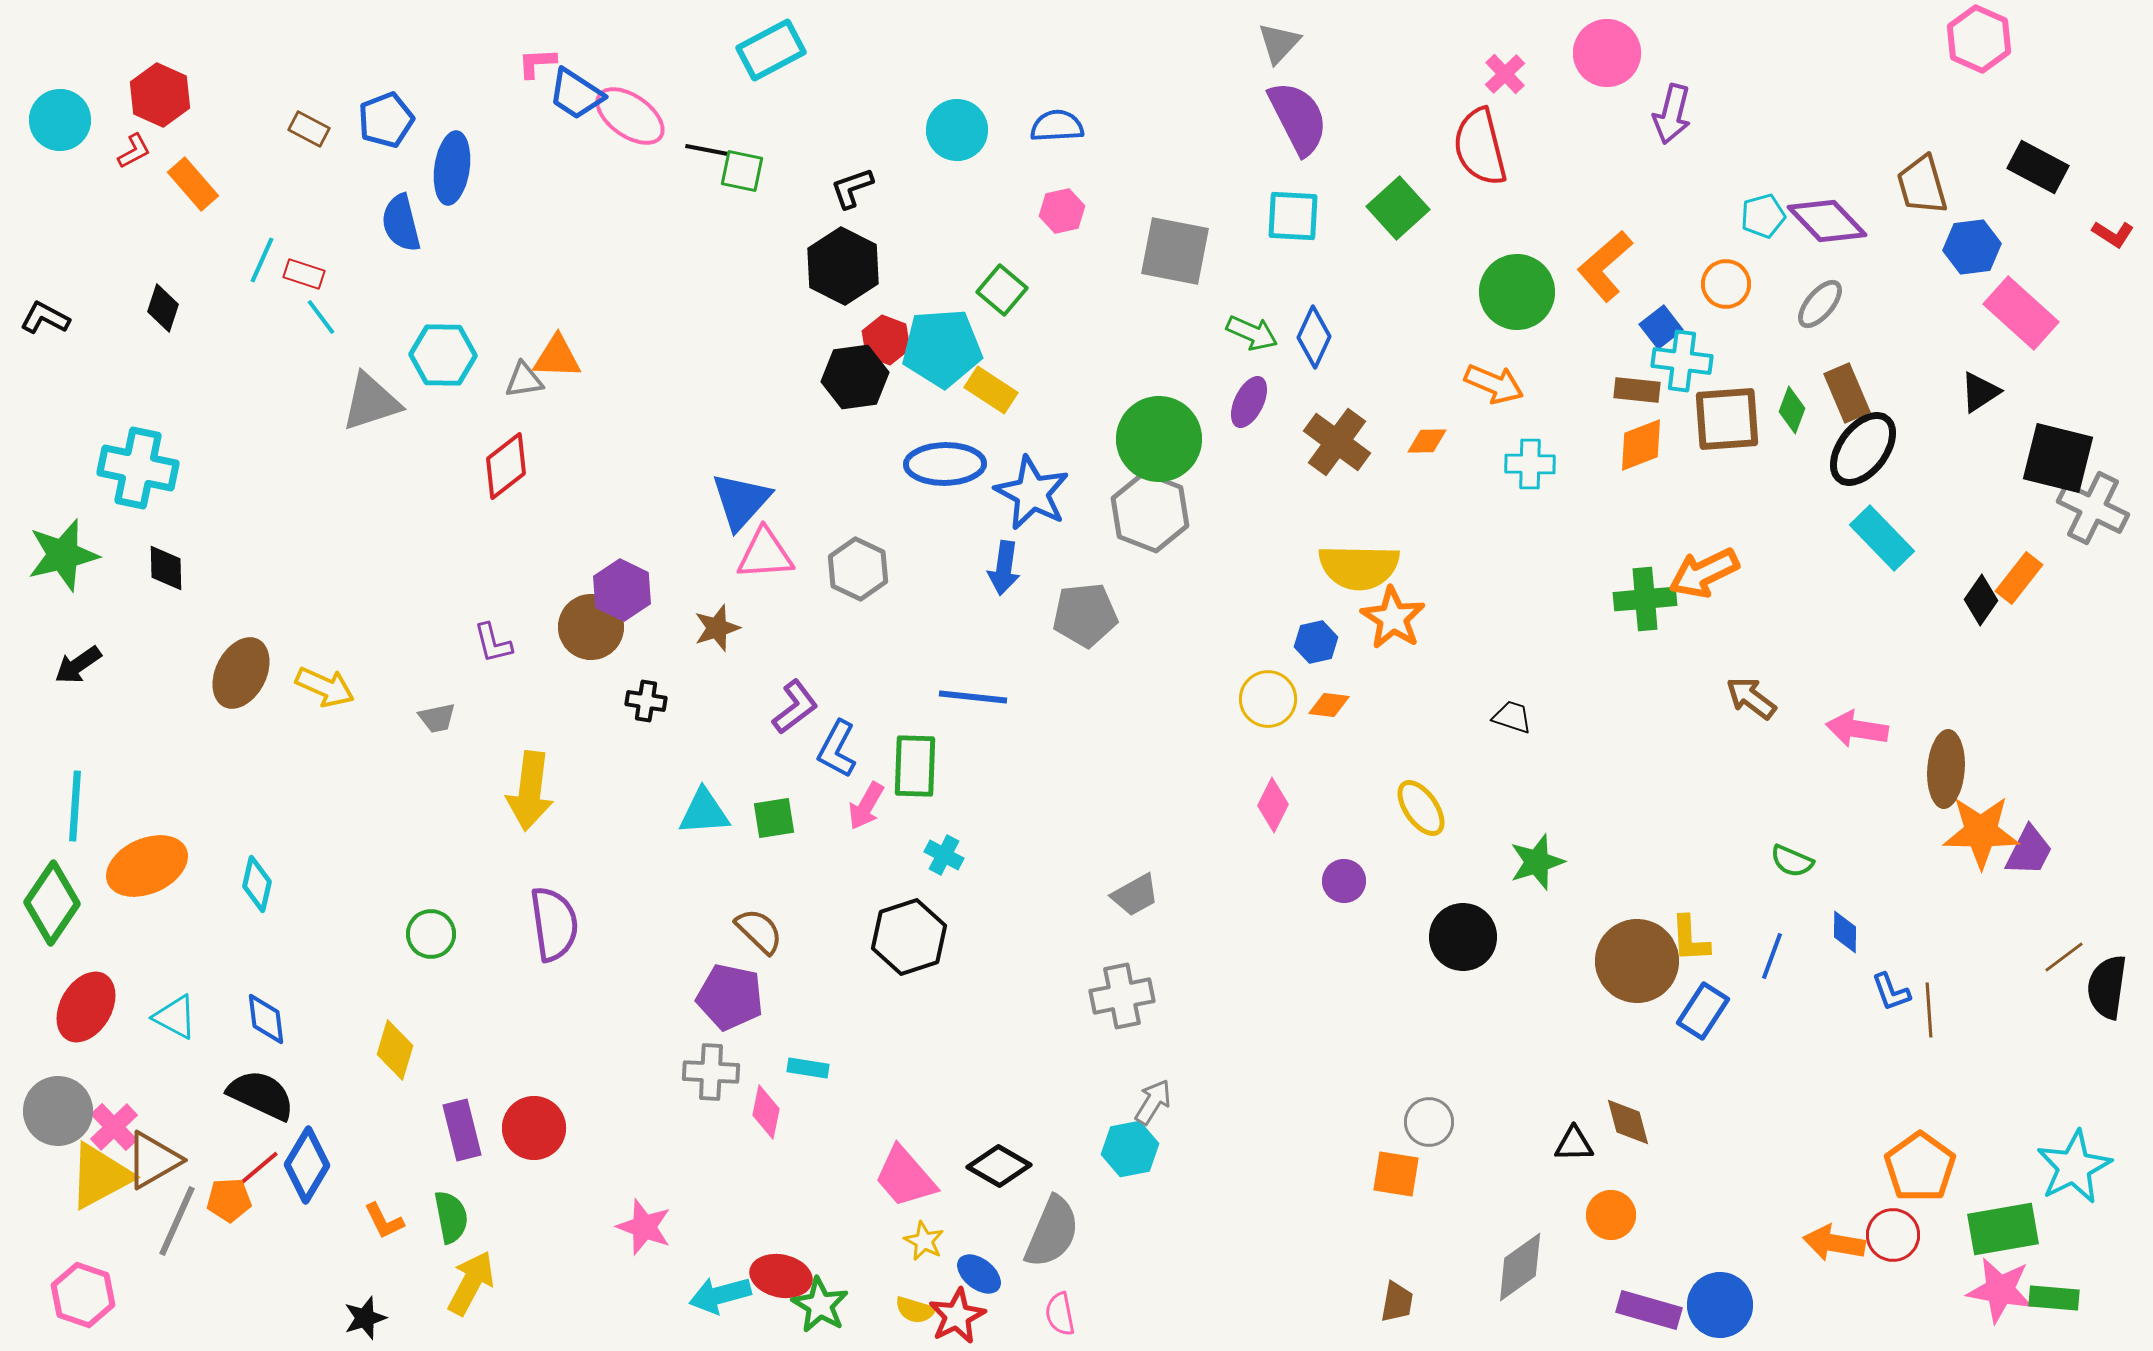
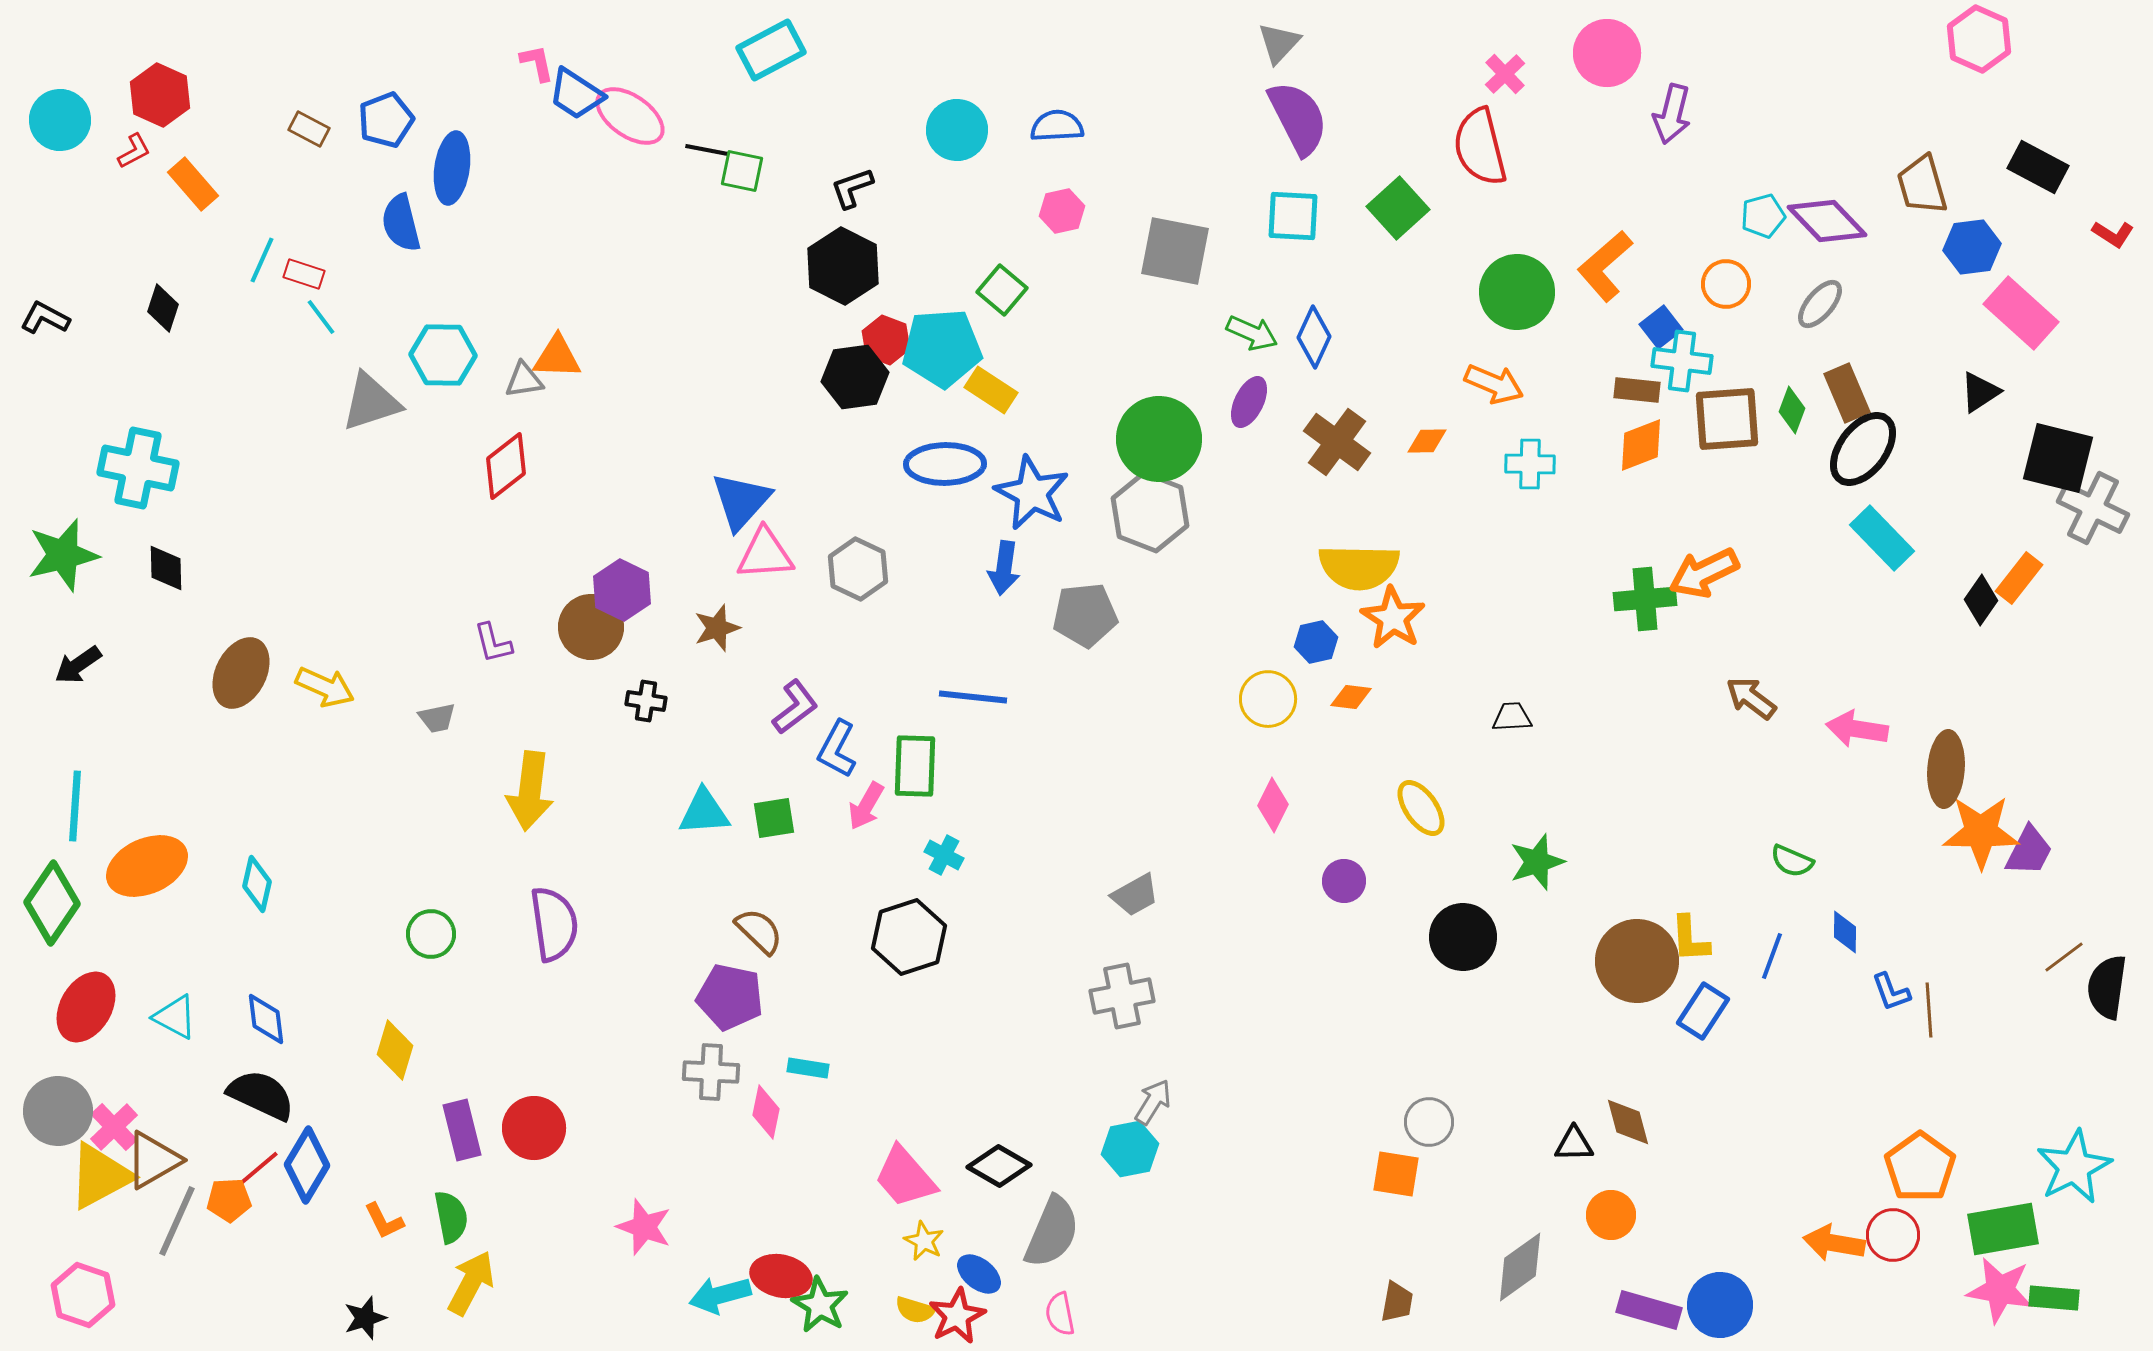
pink L-shape at (537, 63): rotated 81 degrees clockwise
orange diamond at (1329, 705): moved 22 px right, 8 px up
black trapezoid at (1512, 717): rotated 21 degrees counterclockwise
